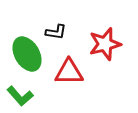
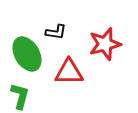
green L-shape: rotated 124 degrees counterclockwise
